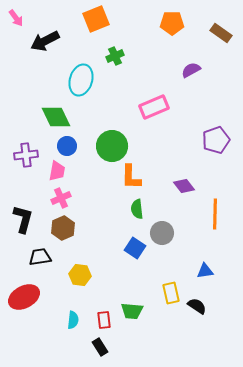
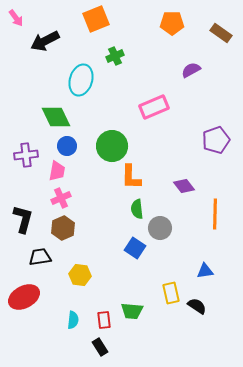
gray circle: moved 2 px left, 5 px up
